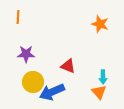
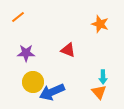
orange line: rotated 48 degrees clockwise
purple star: moved 1 px up
red triangle: moved 16 px up
